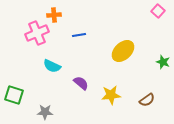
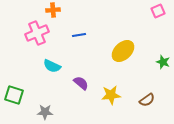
pink square: rotated 24 degrees clockwise
orange cross: moved 1 px left, 5 px up
